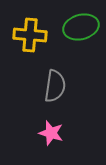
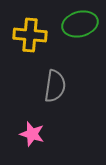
green ellipse: moved 1 px left, 3 px up
pink star: moved 19 px left, 1 px down
